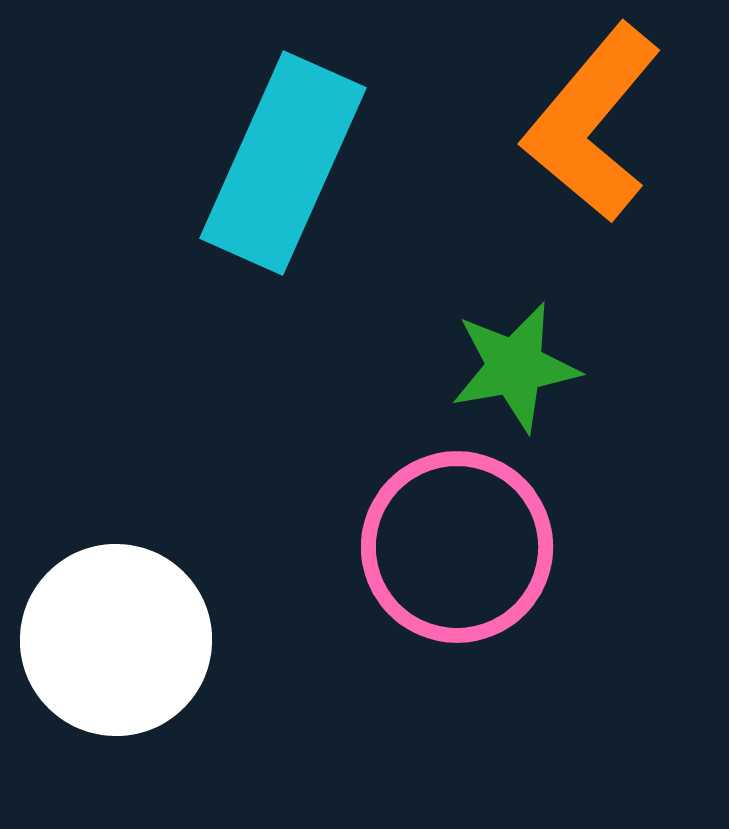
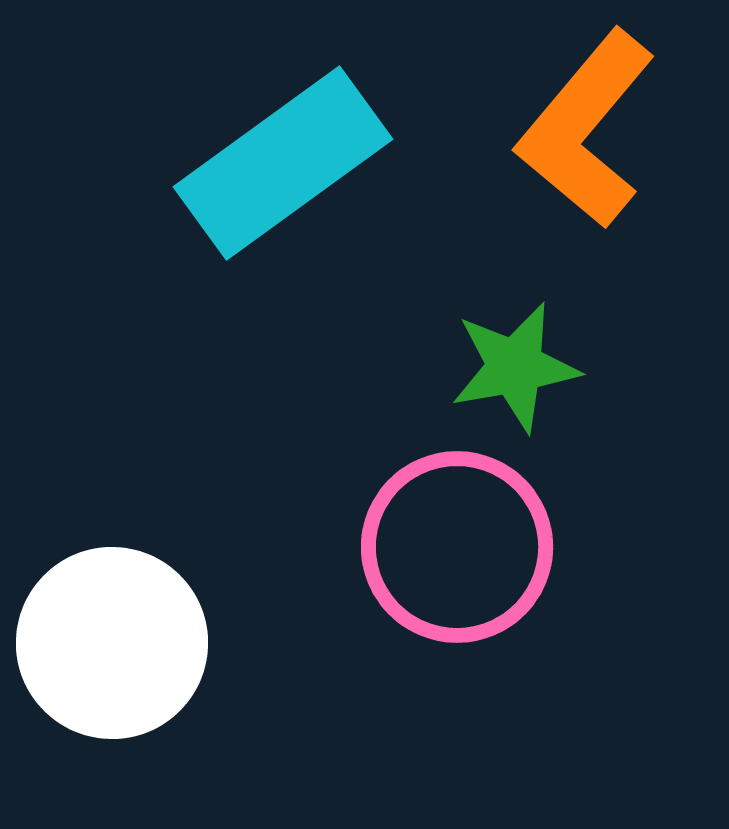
orange L-shape: moved 6 px left, 6 px down
cyan rectangle: rotated 30 degrees clockwise
white circle: moved 4 px left, 3 px down
